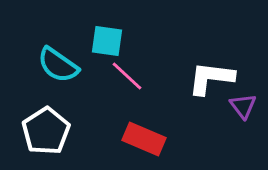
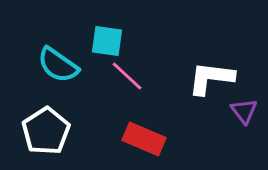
purple triangle: moved 1 px right, 5 px down
